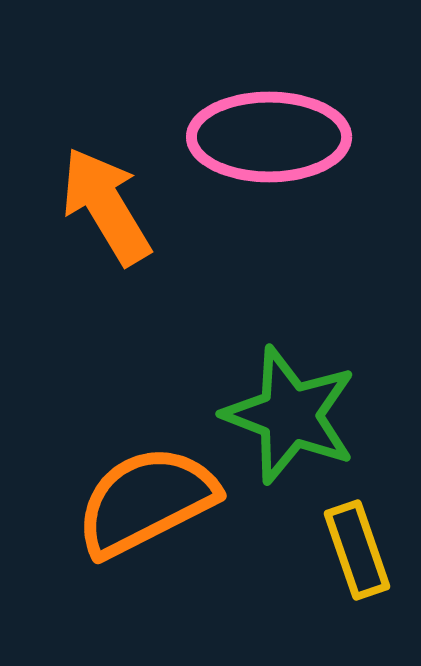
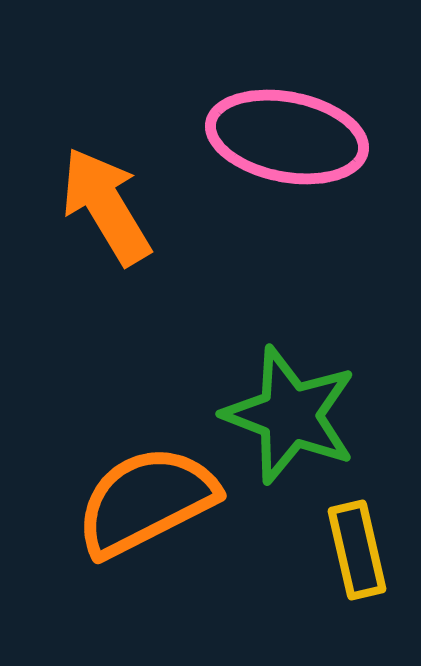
pink ellipse: moved 18 px right; rotated 11 degrees clockwise
yellow rectangle: rotated 6 degrees clockwise
